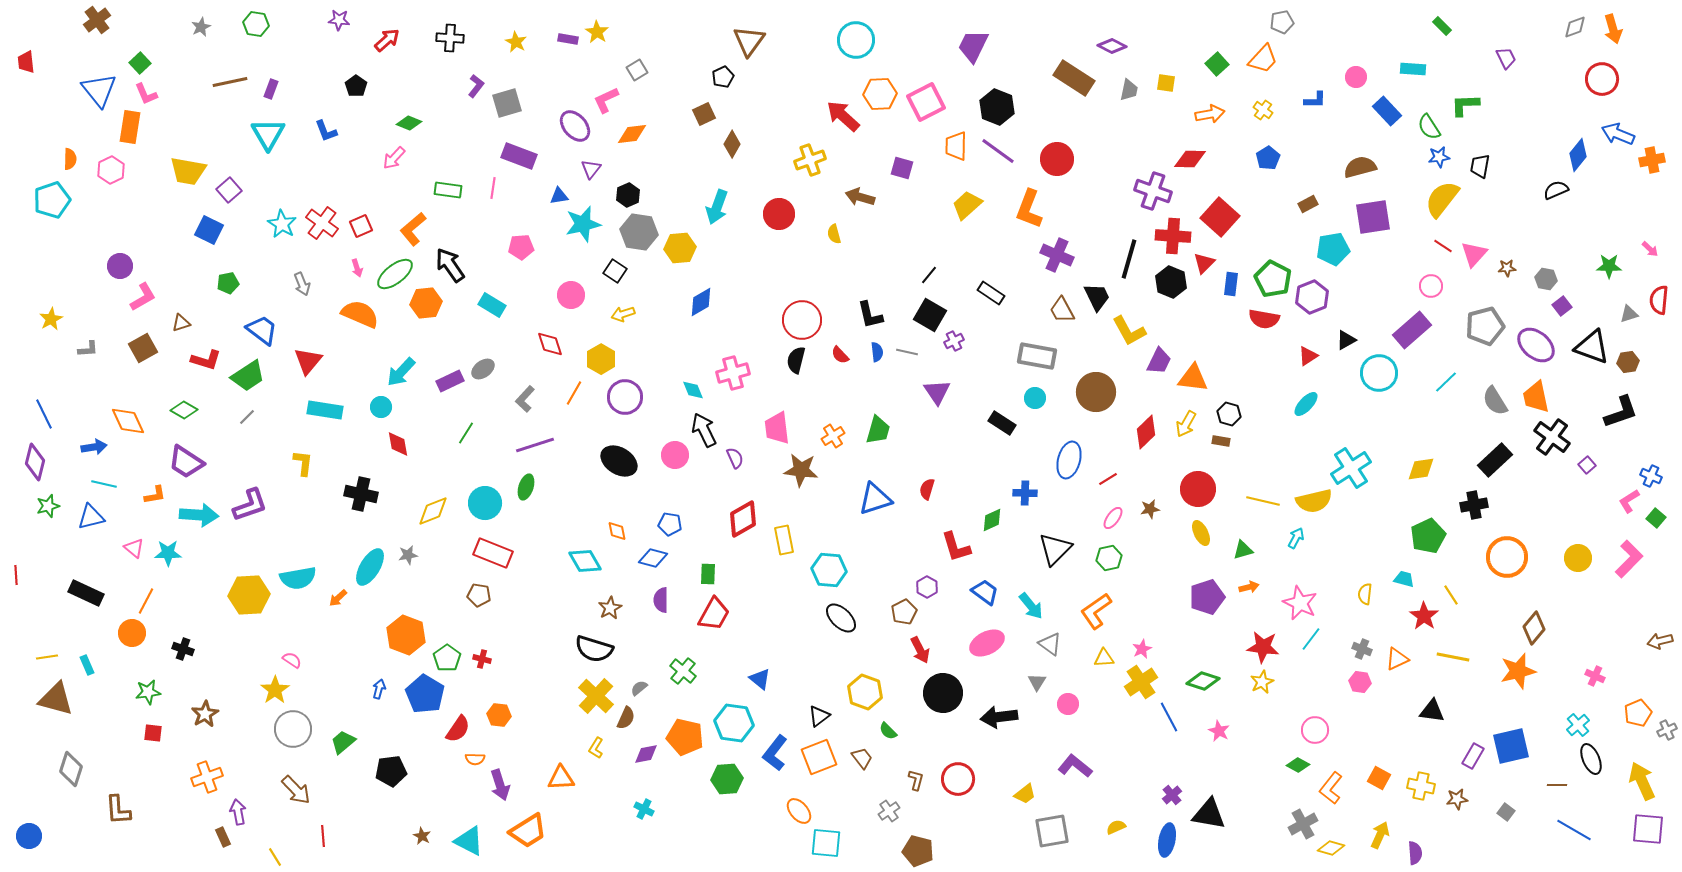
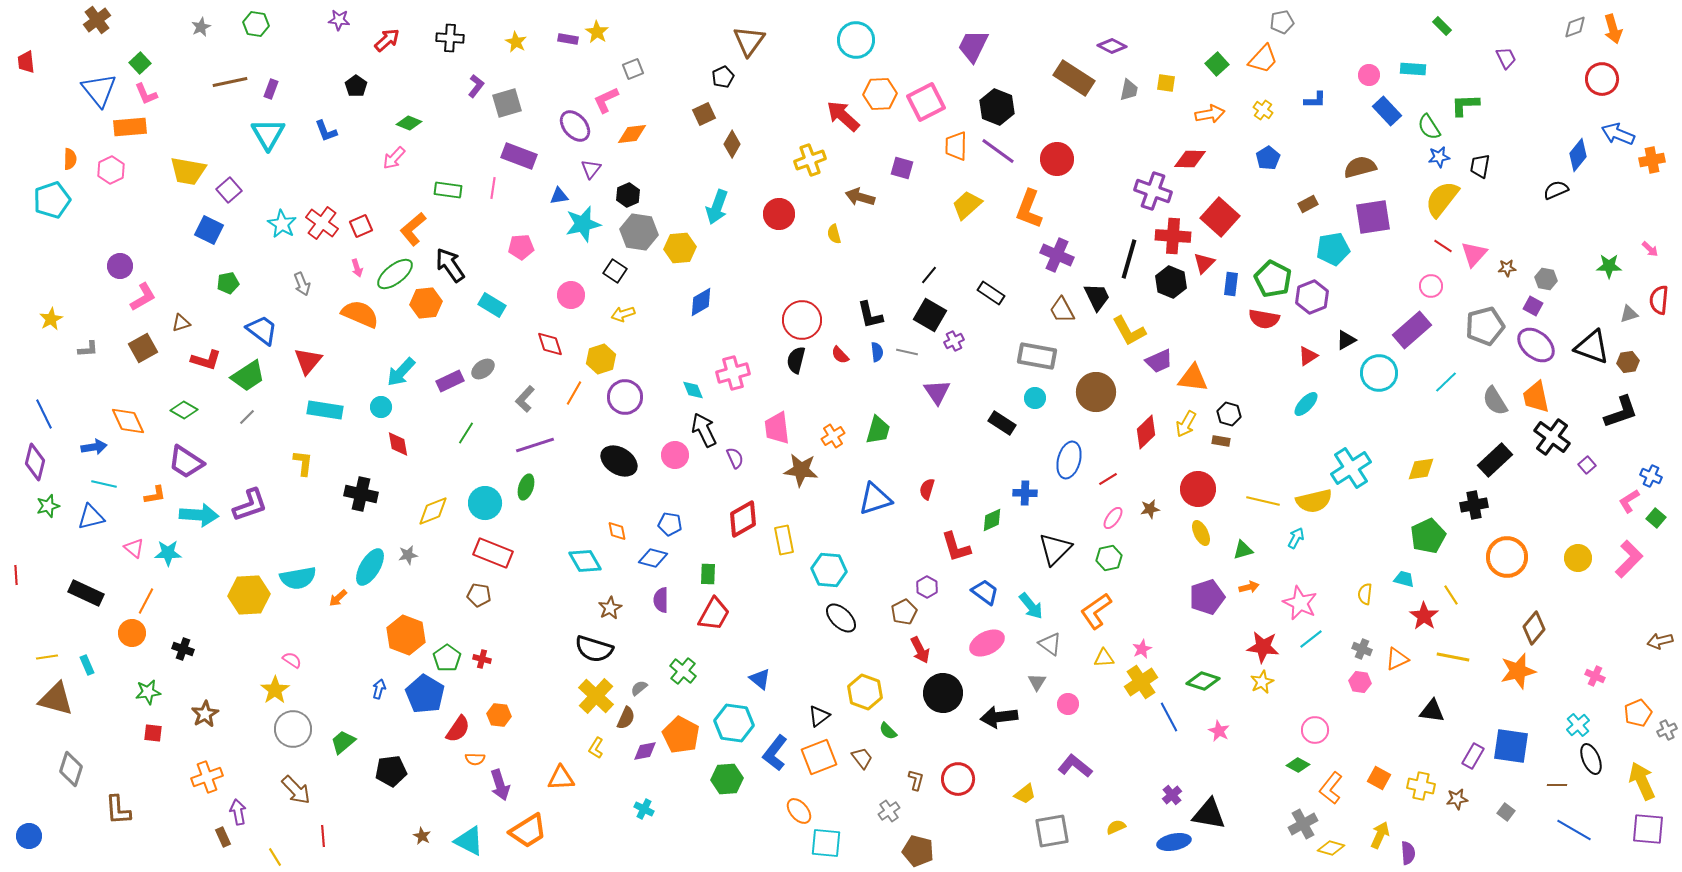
gray square at (637, 70): moved 4 px left, 1 px up; rotated 10 degrees clockwise
pink circle at (1356, 77): moved 13 px right, 2 px up
orange rectangle at (130, 127): rotated 76 degrees clockwise
purple square at (1562, 306): moved 29 px left; rotated 24 degrees counterclockwise
yellow hexagon at (601, 359): rotated 12 degrees clockwise
purple trapezoid at (1159, 361): rotated 40 degrees clockwise
cyan line at (1311, 639): rotated 15 degrees clockwise
orange pentagon at (685, 737): moved 4 px left, 2 px up; rotated 15 degrees clockwise
blue square at (1511, 746): rotated 21 degrees clockwise
purple diamond at (646, 754): moved 1 px left, 3 px up
blue ellipse at (1167, 840): moved 7 px right, 2 px down; rotated 68 degrees clockwise
purple semicircle at (1415, 853): moved 7 px left
